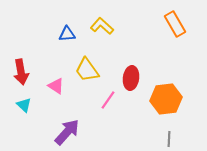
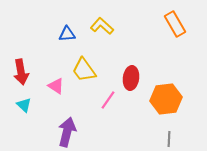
yellow trapezoid: moved 3 px left
purple arrow: rotated 28 degrees counterclockwise
